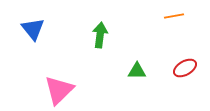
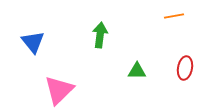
blue triangle: moved 13 px down
red ellipse: rotated 50 degrees counterclockwise
